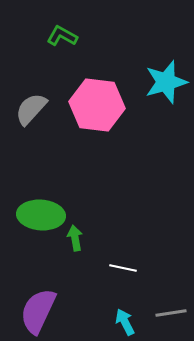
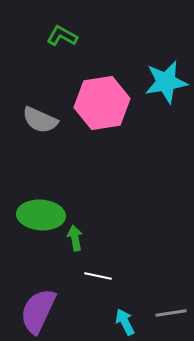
cyan star: rotated 6 degrees clockwise
pink hexagon: moved 5 px right, 2 px up; rotated 16 degrees counterclockwise
gray semicircle: moved 9 px right, 11 px down; rotated 108 degrees counterclockwise
white line: moved 25 px left, 8 px down
